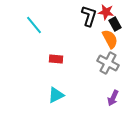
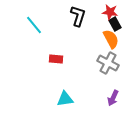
red star: moved 4 px right
black L-shape: moved 11 px left
orange semicircle: moved 1 px right
cyan triangle: moved 9 px right, 4 px down; rotated 18 degrees clockwise
